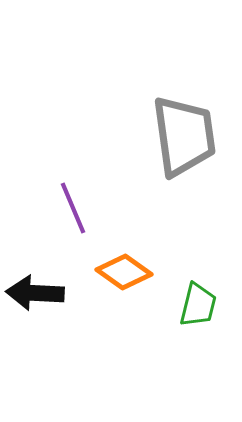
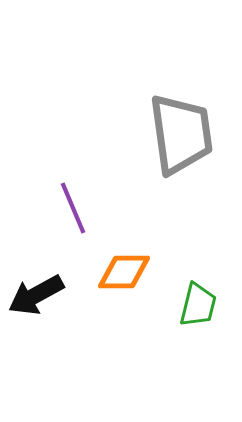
gray trapezoid: moved 3 px left, 2 px up
orange diamond: rotated 36 degrees counterclockwise
black arrow: moved 1 px right, 2 px down; rotated 32 degrees counterclockwise
